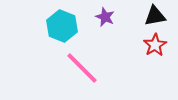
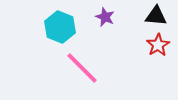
black triangle: moved 1 px right; rotated 15 degrees clockwise
cyan hexagon: moved 2 px left, 1 px down
red star: moved 3 px right
